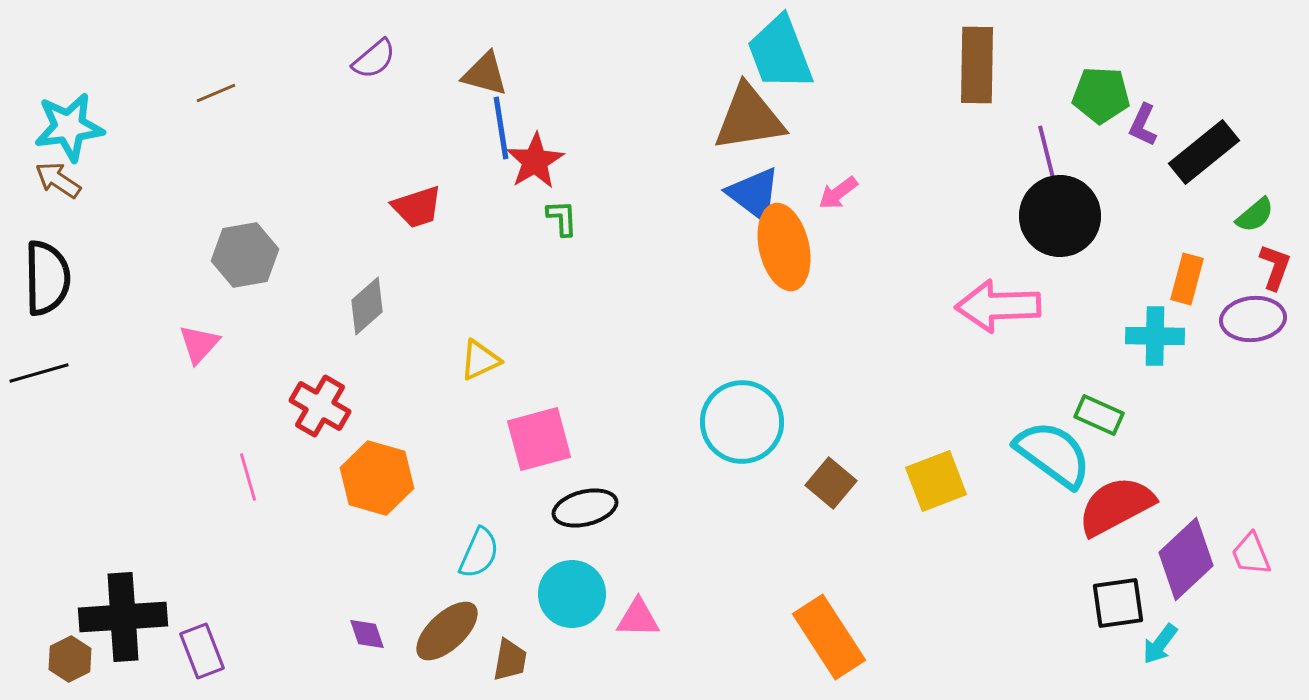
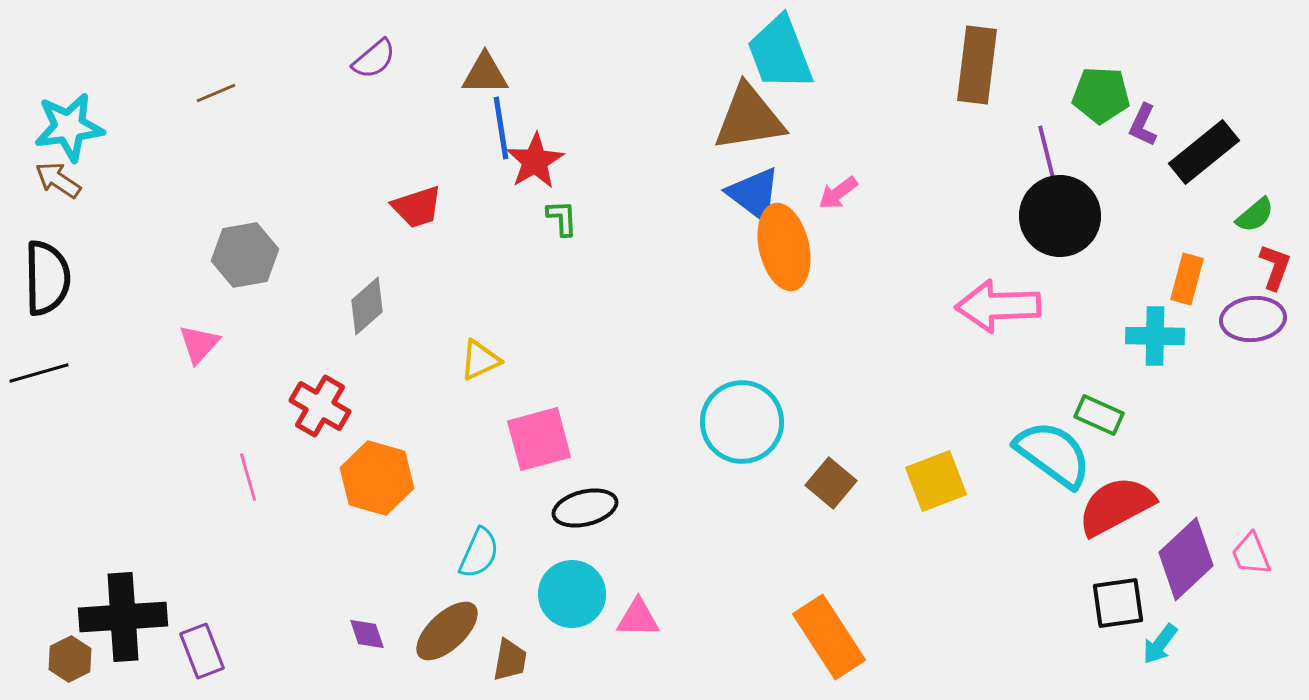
brown rectangle at (977, 65): rotated 6 degrees clockwise
brown triangle at (485, 74): rotated 15 degrees counterclockwise
